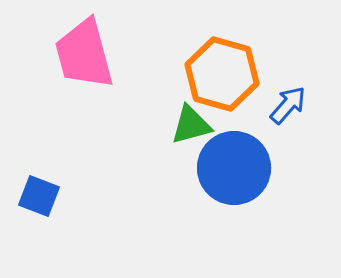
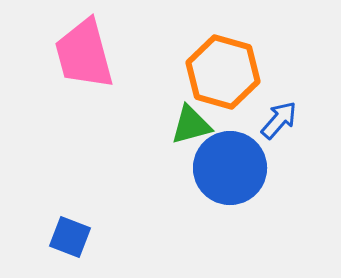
orange hexagon: moved 1 px right, 2 px up
blue arrow: moved 9 px left, 15 px down
blue circle: moved 4 px left
blue square: moved 31 px right, 41 px down
